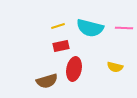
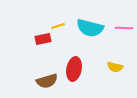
red rectangle: moved 18 px left, 7 px up
